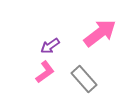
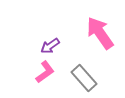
pink arrow: rotated 88 degrees counterclockwise
gray rectangle: moved 1 px up
